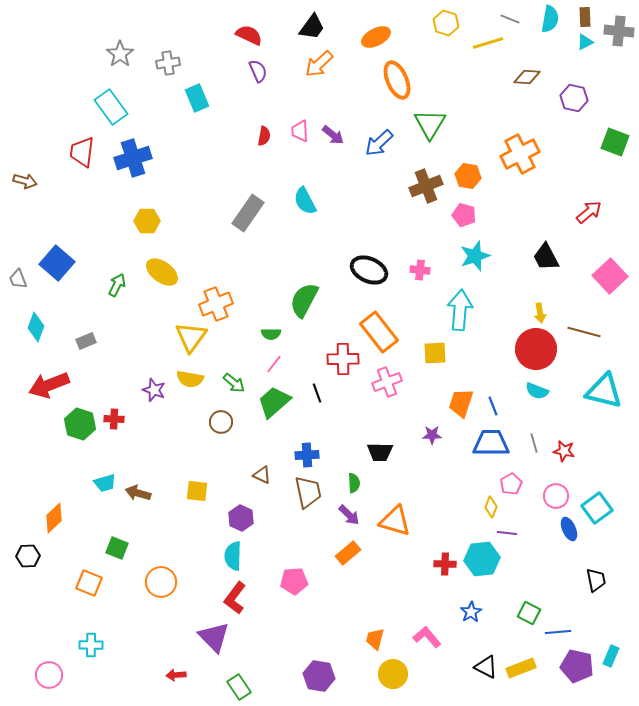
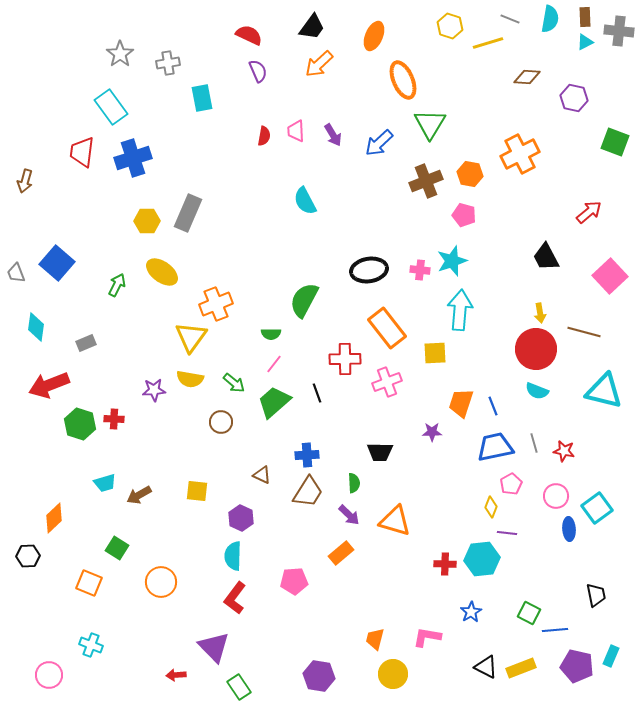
yellow hexagon at (446, 23): moved 4 px right, 3 px down
orange ellipse at (376, 37): moved 2 px left, 1 px up; rotated 40 degrees counterclockwise
orange ellipse at (397, 80): moved 6 px right
cyan rectangle at (197, 98): moved 5 px right; rotated 12 degrees clockwise
pink trapezoid at (300, 131): moved 4 px left
purple arrow at (333, 135): rotated 20 degrees clockwise
orange hexagon at (468, 176): moved 2 px right, 2 px up
brown arrow at (25, 181): rotated 90 degrees clockwise
brown cross at (426, 186): moved 5 px up
gray rectangle at (248, 213): moved 60 px left; rotated 12 degrees counterclockwise
cyan star at (475, 256): moved 23 px left, 5 px down
black ellipse at (369, 270): rotated 33 degrees counterclockwise
gray trapezoid at (18, 279): moved 2 px left, 6 px up
cyan diamond at (36, 327): rotated 12 degrees counterclockwise
orange rectangle at (379, 332): moved 8 px right, 4 px up
gray rectangle at (86, 341): moved 2 px down
red cross at (343, 359): moved 2 px right
purple star at (154, 390): rotated 25 degrees counterclockwise
purple star at (432, 435): moved 3 px up
blue trapezoid at (491, 443): moved 4 px right, 4 px down; rotated 12 degrees counterclockwise
brown trapezoid at (308, 492): rotated 44 degrees clockwise
brown arrow at (138, 493): moved 1 px right, 2 px down; rotated 45 degrees counterclockwise
blue ellipse at (569, 529): rotated 20 degrees clockwise
green square at (117, 548): rotated 10 degrees clockwise
orange rectangle at (348, 553): moved 7 px left
black trapezoid at (596, 580): moved 15 px down
blue line at (558, 632): moved 3 px left, 2 px up
purple triangle at (214, 637): moved 10 px down
pink L-shape at (427, 637): rotated 40 degrees counterclockwise
cyan cross at (91, 645): rotated 20 degrees clockwise
